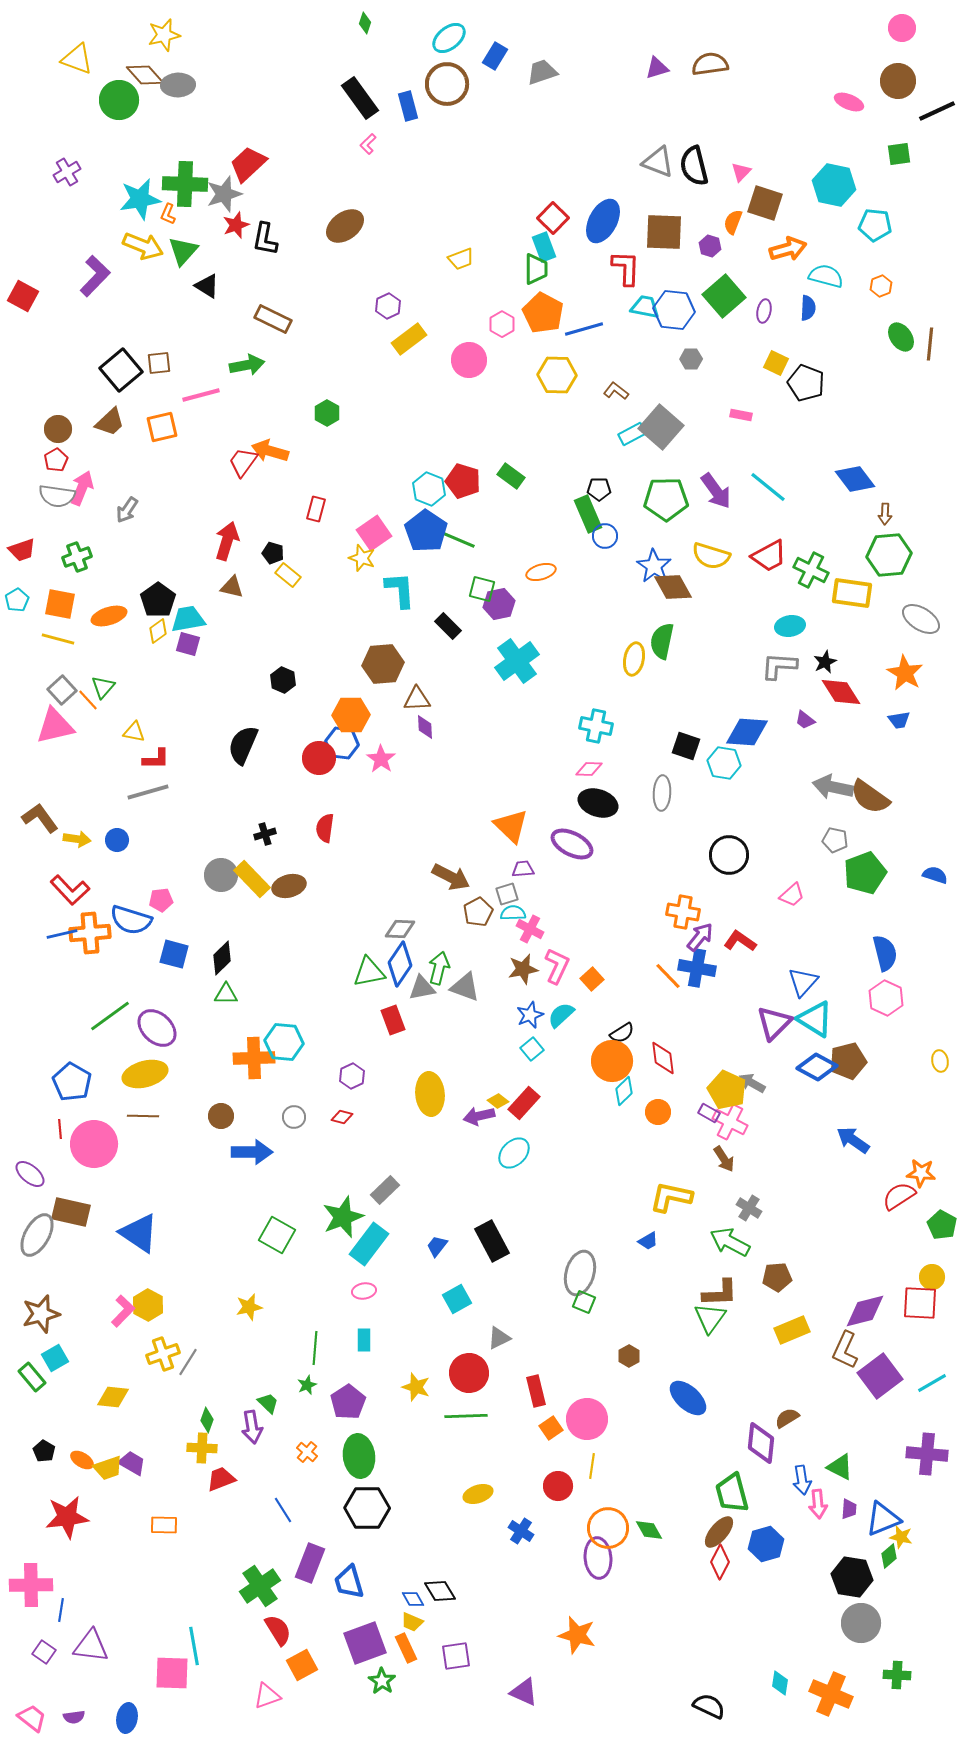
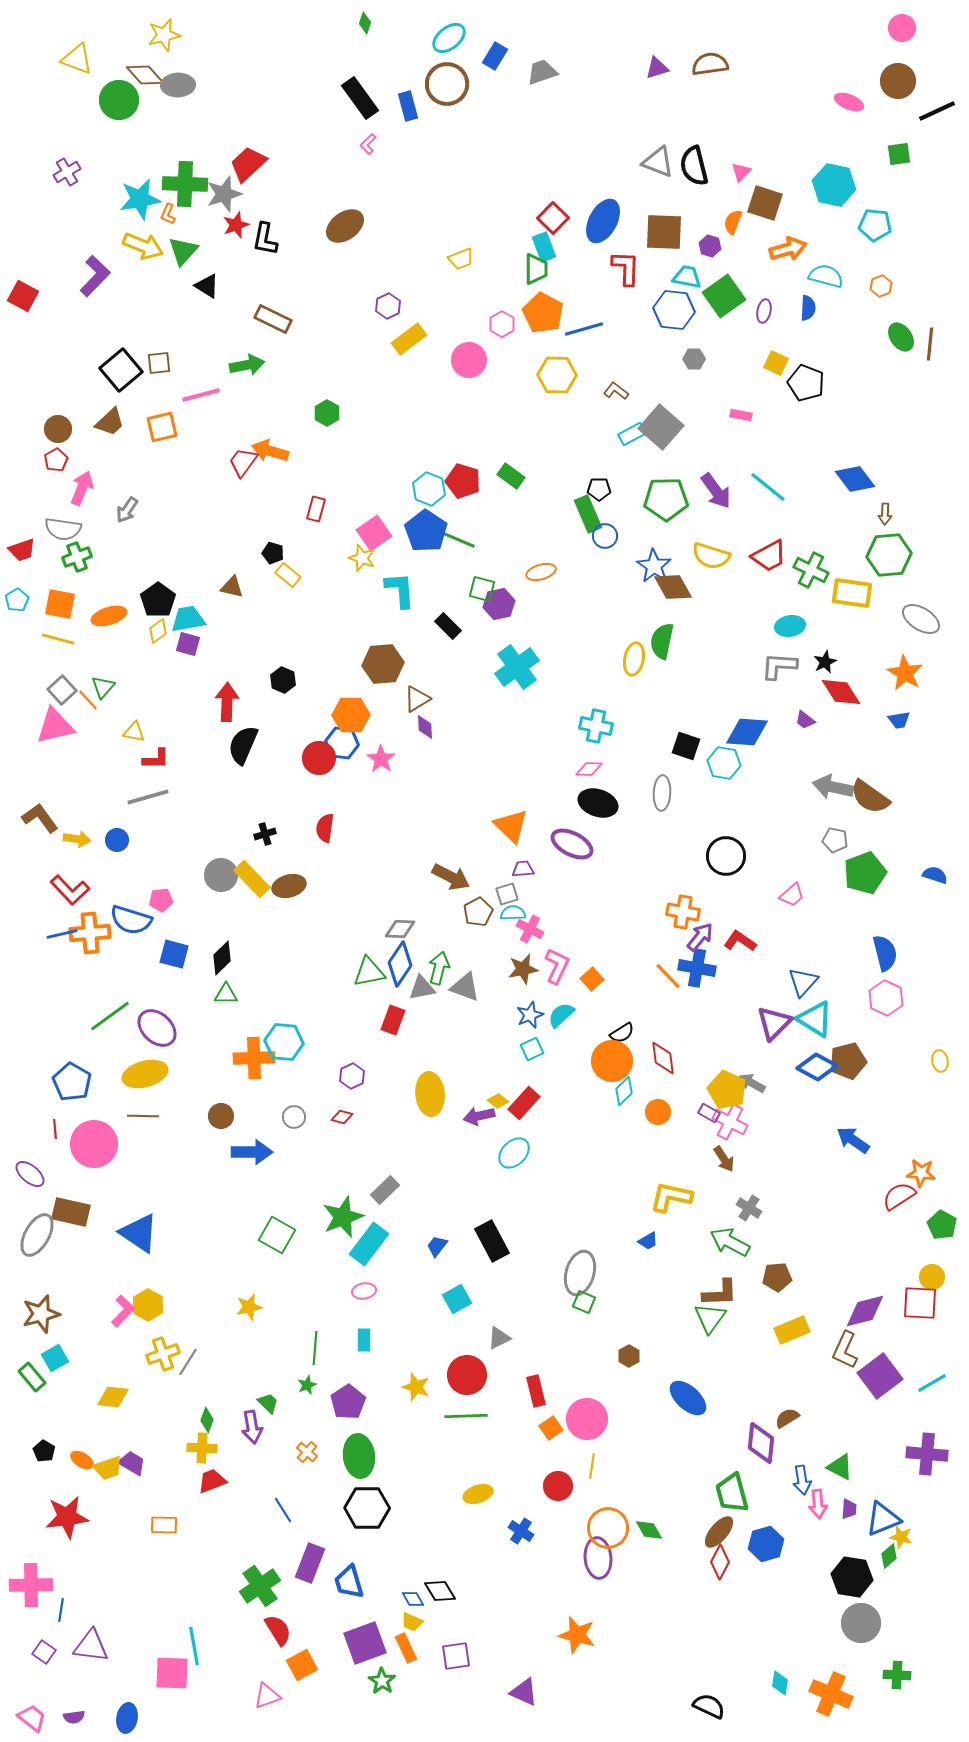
green square at (724, 296): rotated 6 degrees clockwise
cyan trapezoid at (645, 307): moved 42 px right, 30 px up
gray hexagon at (691, 359): moved 3 px right
gray semicircle at (57, 496): moved 6 px right, 33 px down
red arrow at (227, 541): moved 161 px down; rotated 15 degrees counterclockwise
cyan cross at (517, 661): moved 6 px down
brown triangle at (417, 699): rotated 28 degrees counterclockwise
gray line at (148, 792): moved 5 px down
black circle at (729, 855): moved 3 px left, 1 px down
red rectangle at (393, 1020): rotated 40 degrees clockwise
cyan square at (532, 1049): rotated 15 degrees clockwise
red line at (60, 1129): moved 5 px left
red circle at (469, 1373): moved 2 px left, 2 px down
red trapezoid at (221, 1479): moved 9 px left, 2 px down
